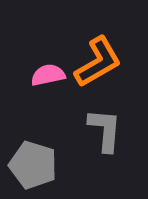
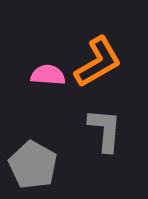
pink semicircle: rotated 16 degrees clockwise
gray pentagon: rotated 12 degrees clockwise
